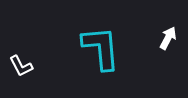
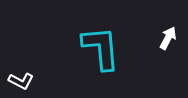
white L-shape: moved 15 px down; rotated 35 degrees counterclockwise
